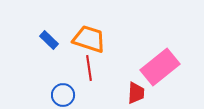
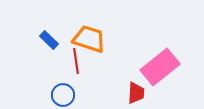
red line: moved 13 px left, 7 px up
